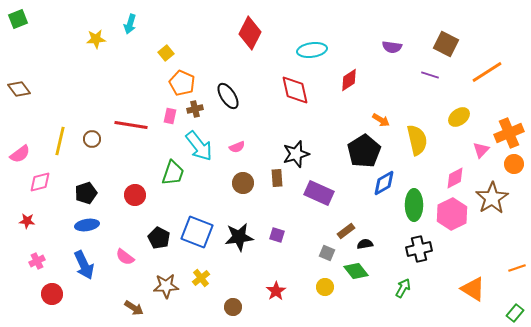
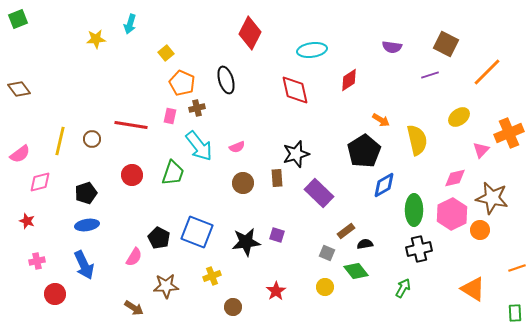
orange line at (487, 72): rotated 12 degrees counterclockwise
purple line at (430, 75): rotated 36 degrees counterclockwise
black ellipse at (228, 96): moved 2 px left, 16 px up; rotated 16 degrees clockwise
brown cross at (195, 109): moved 2 px right, 1 px up
orange circle at (514, 164): moved 34 px left, 66 px down
pink diamond at (455, 178): rotated 15 degrees clockwise
blue diamond at (384, 183): moved 2 px down
purple rectangle at (319, 193): rotated 20 degrees clockwise
red circle at (135, 195): moved 3 px left, 20 px up
brown star at (492, 198): rotated 28 degrees counterclockwise
green ellipse at (414, 205): moved 5 px down
red star at (27, 221): rotated 14 degrees clockwise
black star at (239, 237): moved 7 px right, 5 px down
pink semicircle at (125, 257): moved 9 px right; rotated 96 degrees counterclockwise
pink cross at (37, 261): rotated 14 degrees clockwise
yellow cross at (201, 278): moved 11 px right, 2 px up; rotated 18 degrees clockwise
red circle at (52, 294): moved 3 px right
green rectangle at (515, 313): rotated 42 degrees counterclockwise
